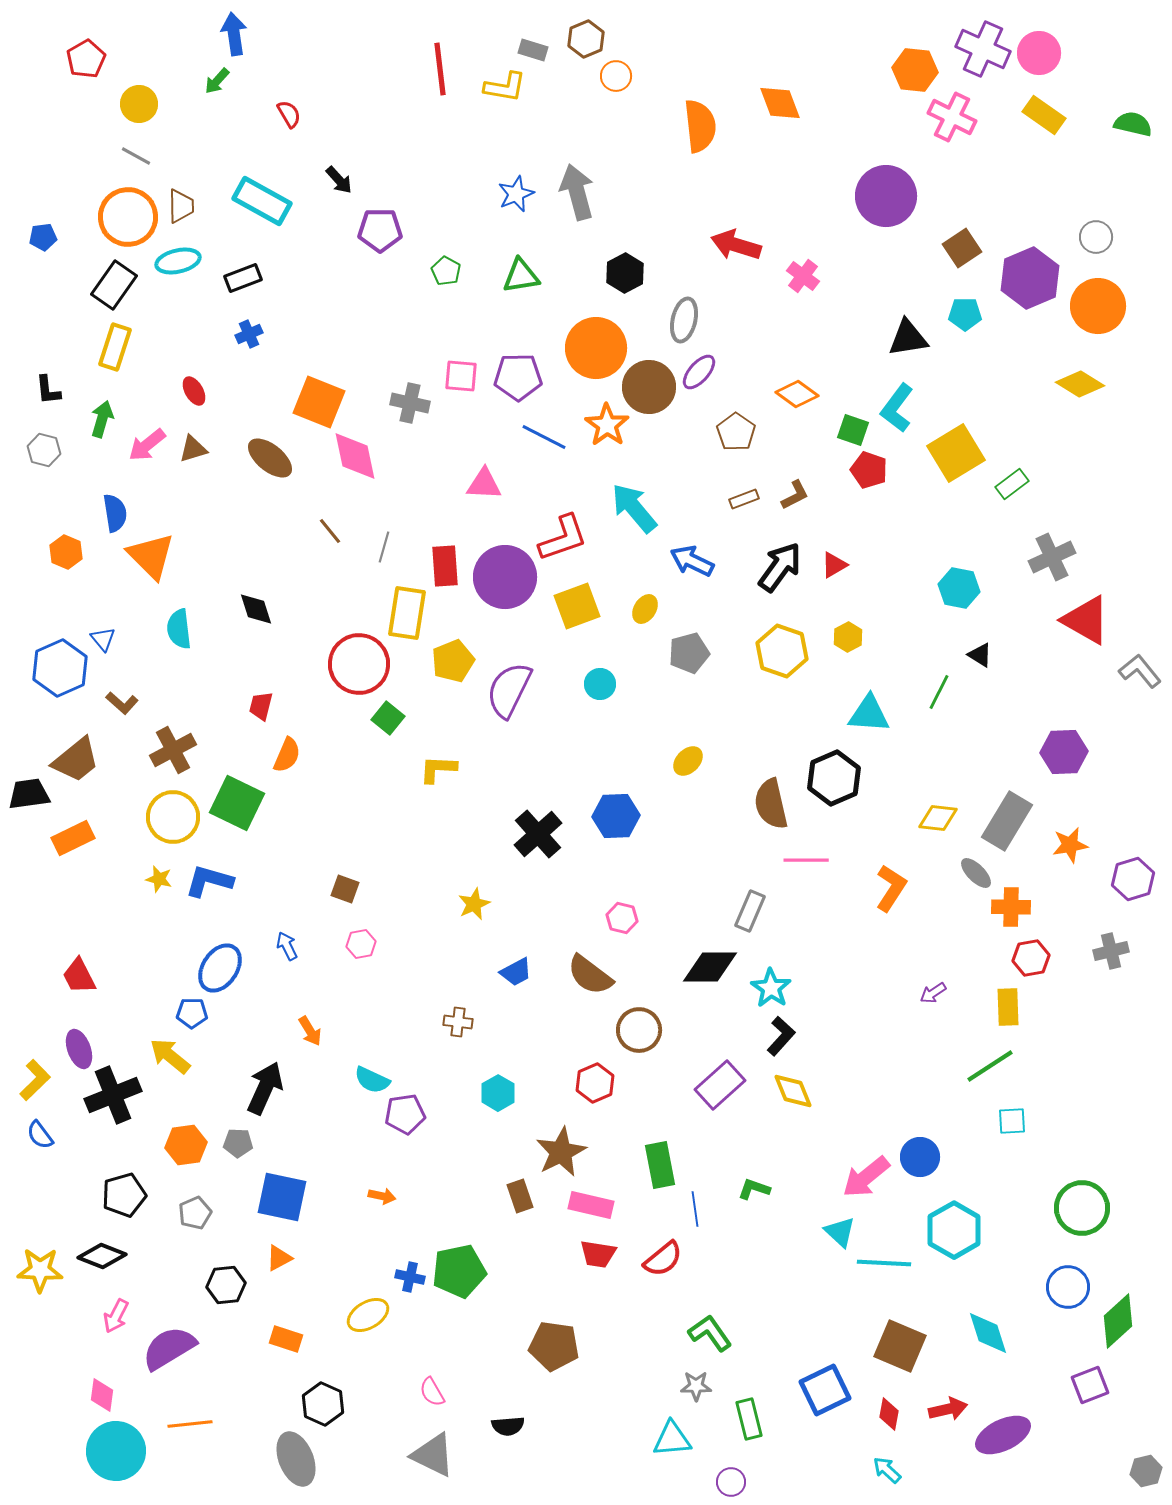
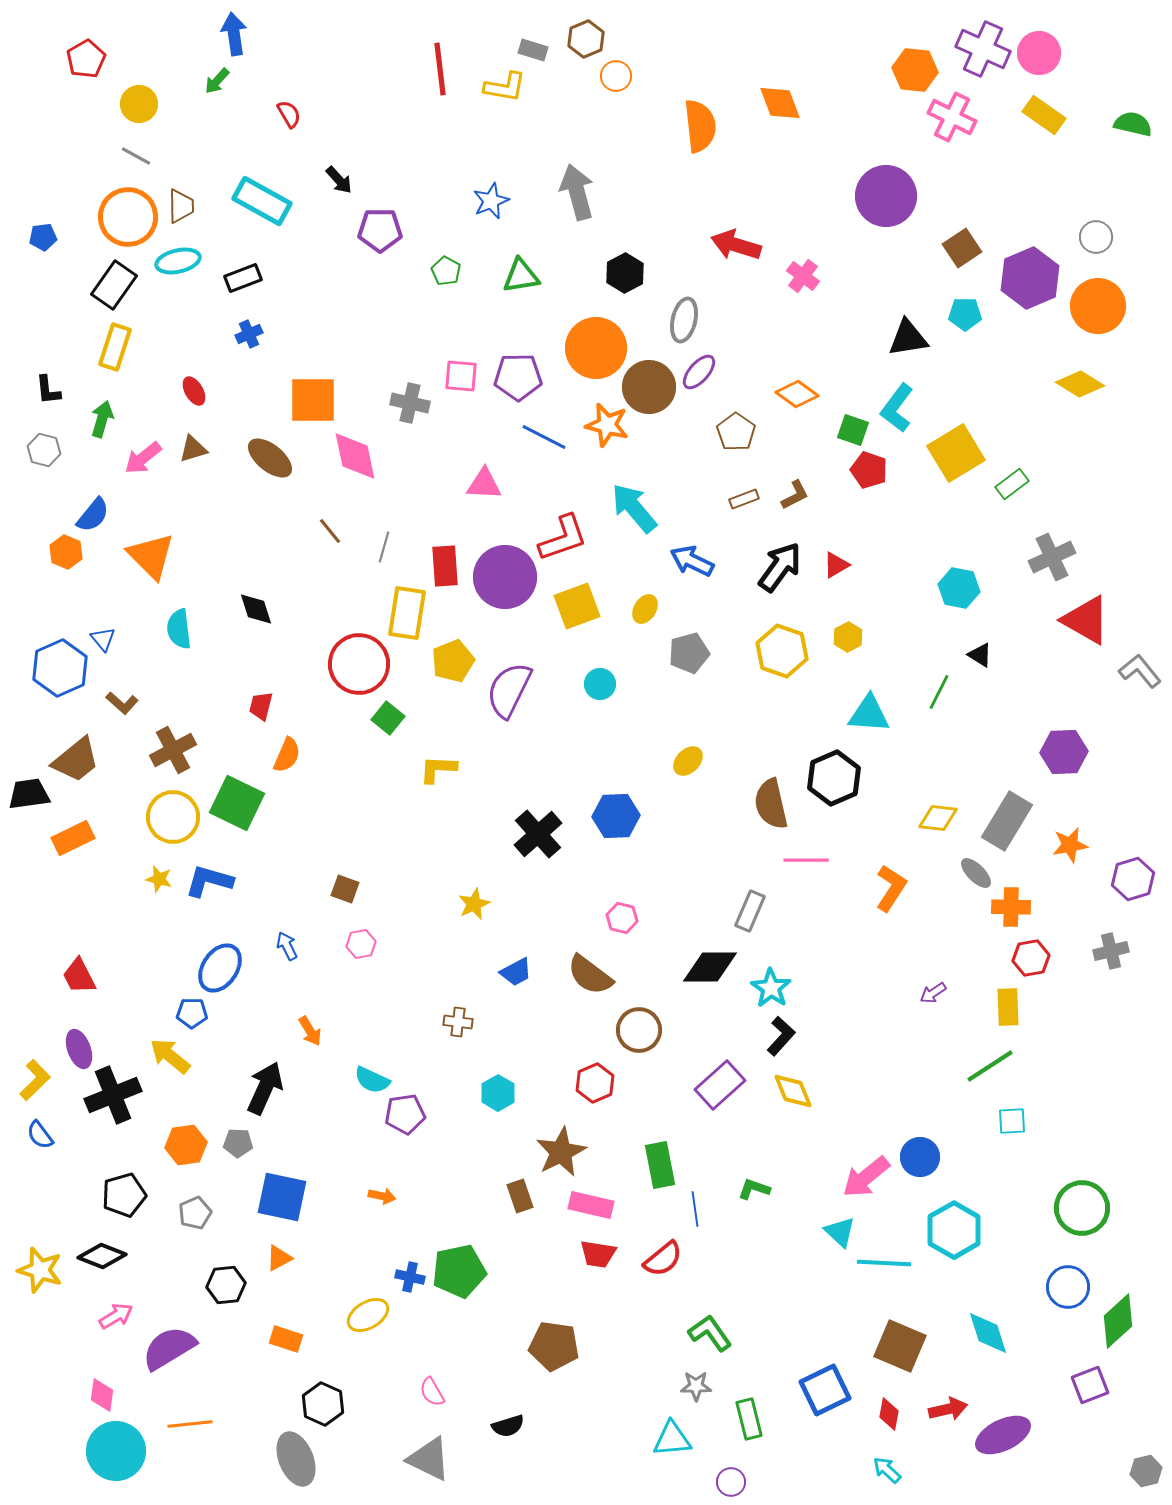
blue star at (516, 194): moved 25 px left, 7 px down
orange square at (319, 402): moved 6 px left, 2 px up; rotated 22 degrees counterclockwise
orange star at (607, 425): rotated 21 degrees counterclockwise
pink arrow at (147, 445): moved 4 px left, 13 px down
blue semicircle at (115, 513): moved 22 px left, 2 px down; rotated 48 degrees clockwise
red triangle at (834, 565): moved 2 px right
yellow star at (40, 1270): rotated 15 degrees clockwise
pink arrow at (116, 1316): rotated 148 degrees counterclockwise
black semicircle at (508, 1426): rotated 12 degrees counterclockwise
gray triangle at (433, 1455): moved 4 px left, 4 px down
